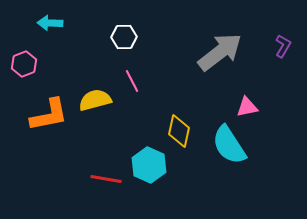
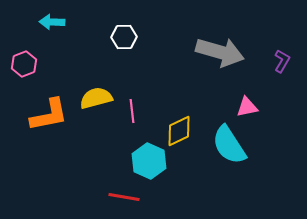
cyan arrow: moved 2 px right, 1 px up
purple L-shape: moved 1 px left, 15 px down
gray arrow: rotated 54 degrees clockwise
pink line: moved 30 px down; rotated 20 degrees clockwise
yellow semicircle: moved 1 px right, 2 px up
yellow diamond: rotated 52 degrees clockwise
cyan hexagon: moved 4 px up
red line: moved 18 px right, 18 px down
